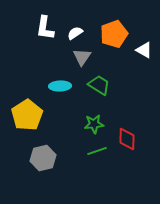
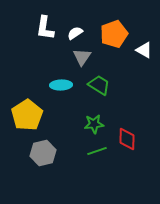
cyan ellipse: moved 1 px right, 1 px up
gray hexagon: moved 5 px up
